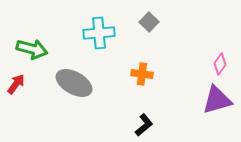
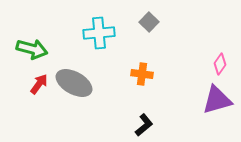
red arrow: moved 23 px right
